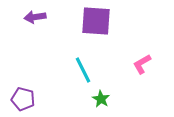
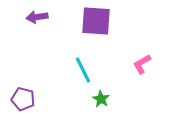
purple arrow: moved 2 px right
